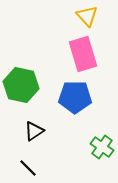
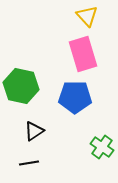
green hexagon: moved 1 px down
black line: moved 1 px right, 5 px up; rotated 54 degrees counterclockwise
